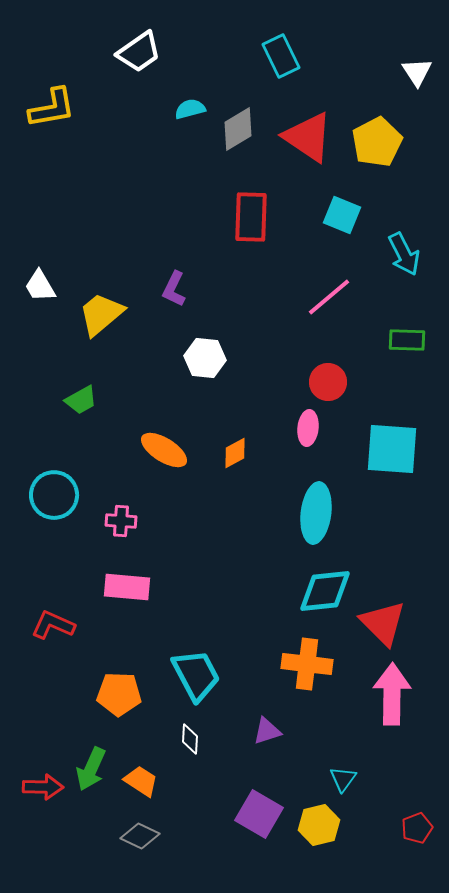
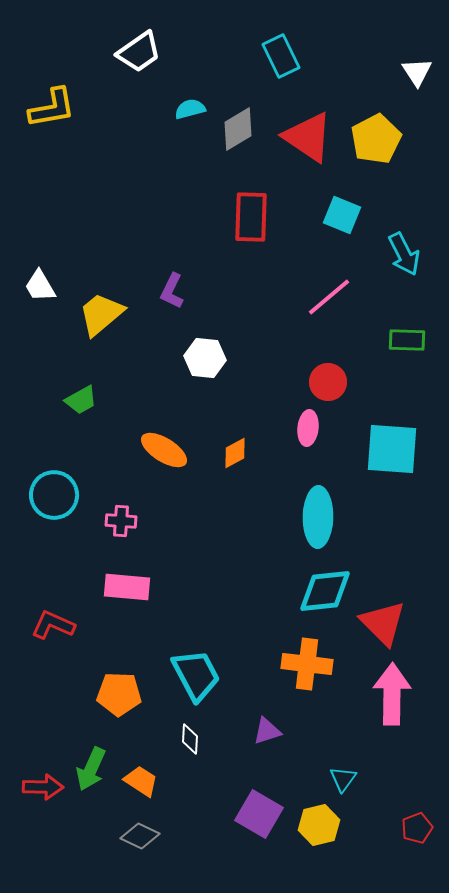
yellow pentagon at (377, 142): moved 1 px left, 3 px up
purple L-shape at (174, 289): moved 2 px left, 2 px down
cyan ellipse at (316, 513): moved 2 px right, 4 px down; rotated 6 degrees counterclockwise
